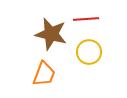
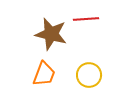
yellow circle: moved 23 px down
